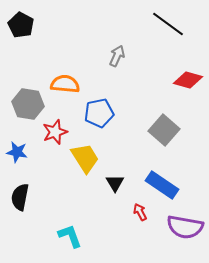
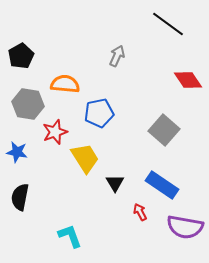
black pentagon: moved 31 px down; rotated 15 degrees clockwise
red diamond: rotated 40 degrees clockwise
